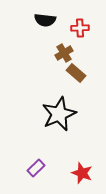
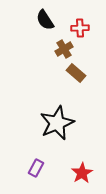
black semicircle: rotated 50 degrees clockwise
brown cross: moved 4 px up
black star: moved 2 px left, 9 px down
purple rectangle: rotated 18 degrees counterclockwise
red star: rotated 20 degrees clockwise
